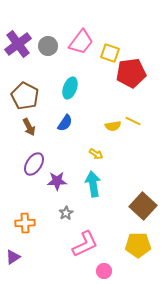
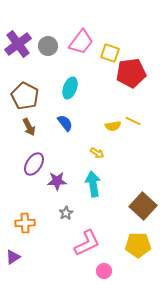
blue semicircle: rotated 72 degrees counterclockwise
yellow arrow: moved 1 px right, 1 px up
pink L-shape: moved 2 px right, 1 px up
